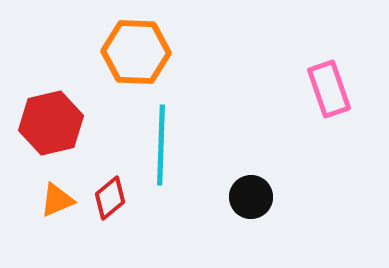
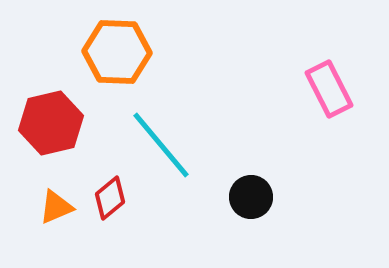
orange hexagon: moved 19 px left
pink rectangle: rotated 8 degrees counterclockwise
cyan line: rotated 42 degrees counterclockwise
orange triangle: moved 1 px left, 7 px down
